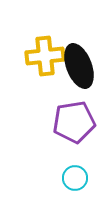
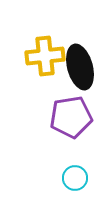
black ellipse: moved 1 px right, 1 px down; rotated 6 degrees clockwise
purple pentagon: moved 3 px left, 5 px up
